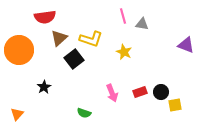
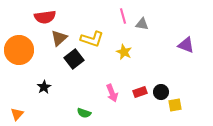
yellow L-shape: moved 1 px right
